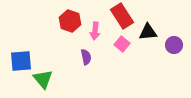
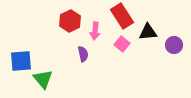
red hexagon: rotated 15 degrees clockwise
purple semicircle: moved 3 px left, 3 px up
